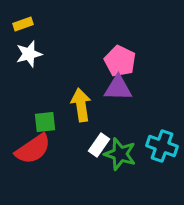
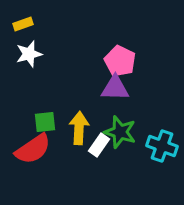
purple triangle: moved 3 px left
yellow arrow: moved 2 px left, 23 px down; rotated 12 degrees clockwise
green star: moved 22 px up
